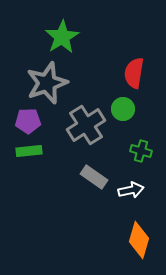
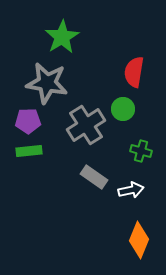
red semicircle: moved 1 px up
gray star: rotated 30 degrees clockwise
orange diamond: rotated 6 degrees clockwise
